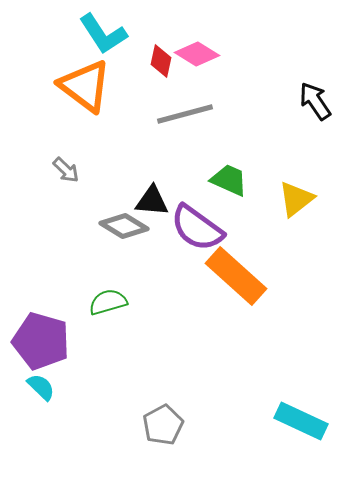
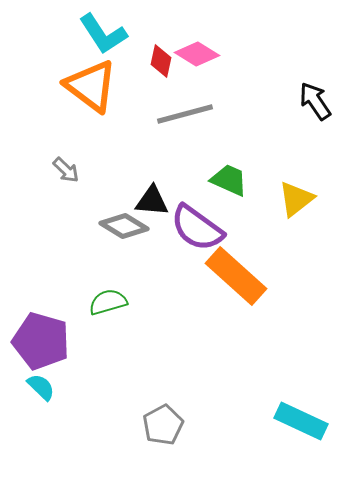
orange triangle: moved 6 px right
